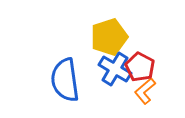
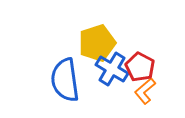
yellow pentagon: moved 12 px left, 6 px down
blue cross: moved 3 px left
